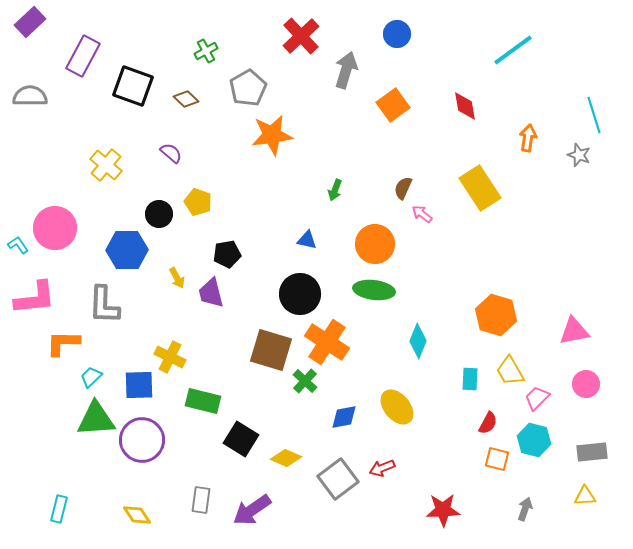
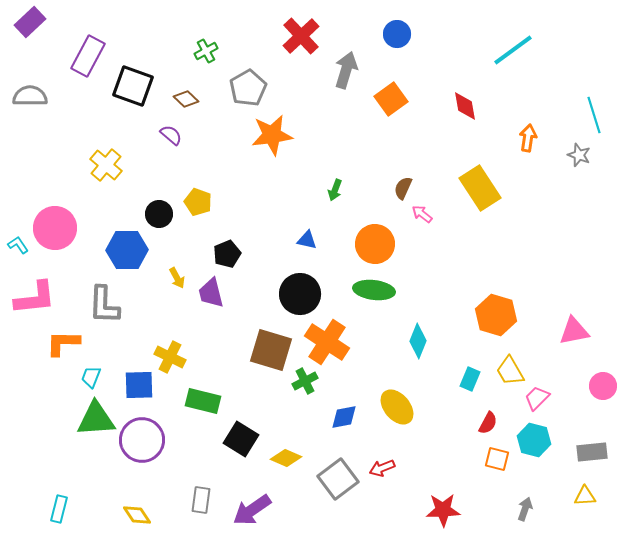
purple rectangle at (83, 56): moved 5 px right
orange square at (393, 105): moved 2 px left, 6 px up
purple semicircle at (171, 153): moved 18 px up
black pentagon at (227, 254): rotated 12 degrees counterclockwise
cyan trapezoid at (91, 377): rotated 25 degrees counterclockwise
cyan rectangle at (470, 379): rotated 20 degrees clockwise
green cross at (305, 381): rotated 20 degrees clockwise
pink circle at (586, 384): moved 17 px right, 2 px down
